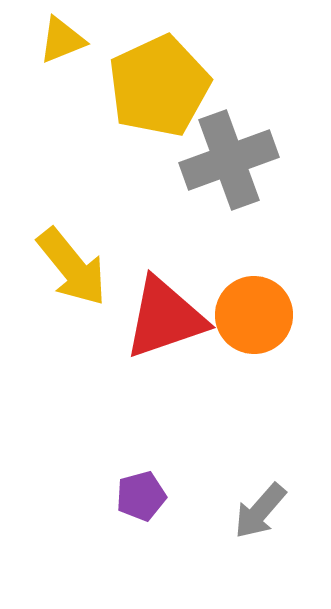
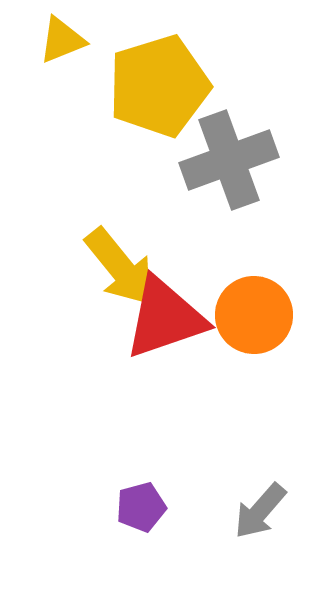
yellow pentagon: rotated 8 degrees clockwise
yellow arrow: moved 48 px right
purple pentagon: moved 11 px down
